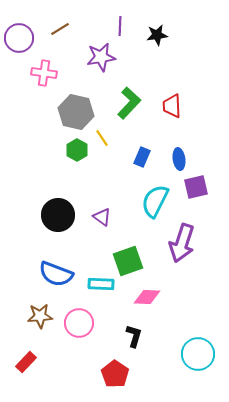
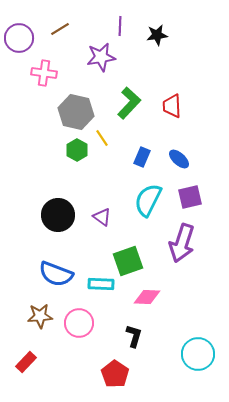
blue ellipse: rotated 40 degrees counterclockwise
purple square: moved 6 px left, 10 px down
cyan semicircle: moved 7 px left, 1 px up
